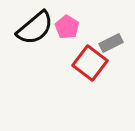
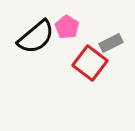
black semicircle: moved 1 px right, 9 px down
